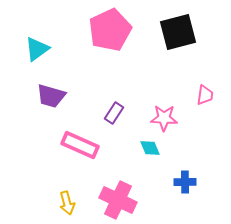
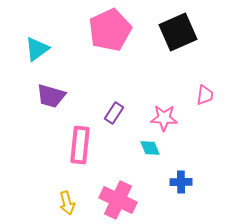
black square: rotated 9 degrees counterclockwise
pink rectangle: rotated 72 degrees clockwise
blue cross: moved 4 px left
